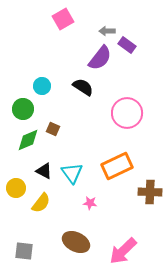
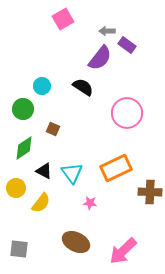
green diamond: moved 4 px left, 8 px down; rotated 10 degrees counterclockwise
orange rectangle: moved 1 px left, 2 px down
gray square: moved 5 px left, 2 px up
